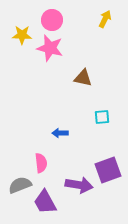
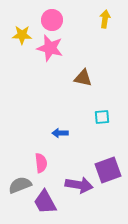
yellow arrow: rotated 18 degrees counterclockwise
